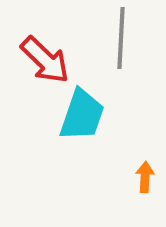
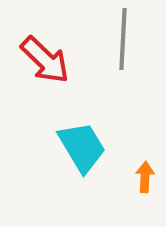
gray line: moved 2 px right, 1 px down
cyan trapezoid: moved 32 px down; rotated 50 degrees counterclockwise
